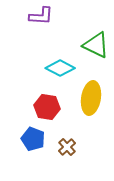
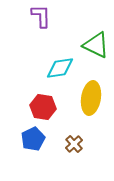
purple L-shape: rotated 95 degrees counterclockwise
cyan diamond: rotated 36 degrees counterclockwise
red hexagon: moved 4 px left
blue pentagon: rotated 25 degrees clockwise
brown cross: moved 7 px right, 3 px up
